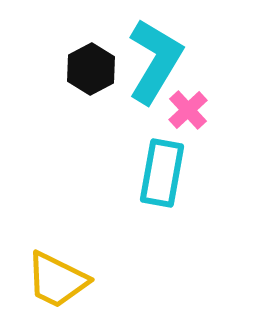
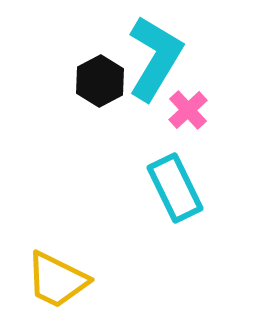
cyan L-shape: moved 3 px up
black hexagon: moved 9 px right, 12 px down
cyan rectangle: moved 13 px right, 15 px down; rotated 36 degrees counterclockwise
